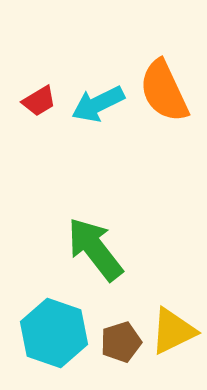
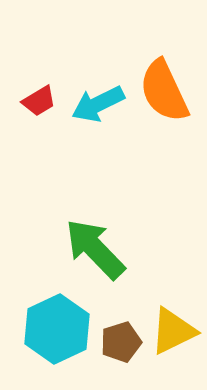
green arrow: rotated 6 degrees counterclockwise
cyan hexagon: moved 3 px right, 4 px up; rotated 16 degrees clockwise
